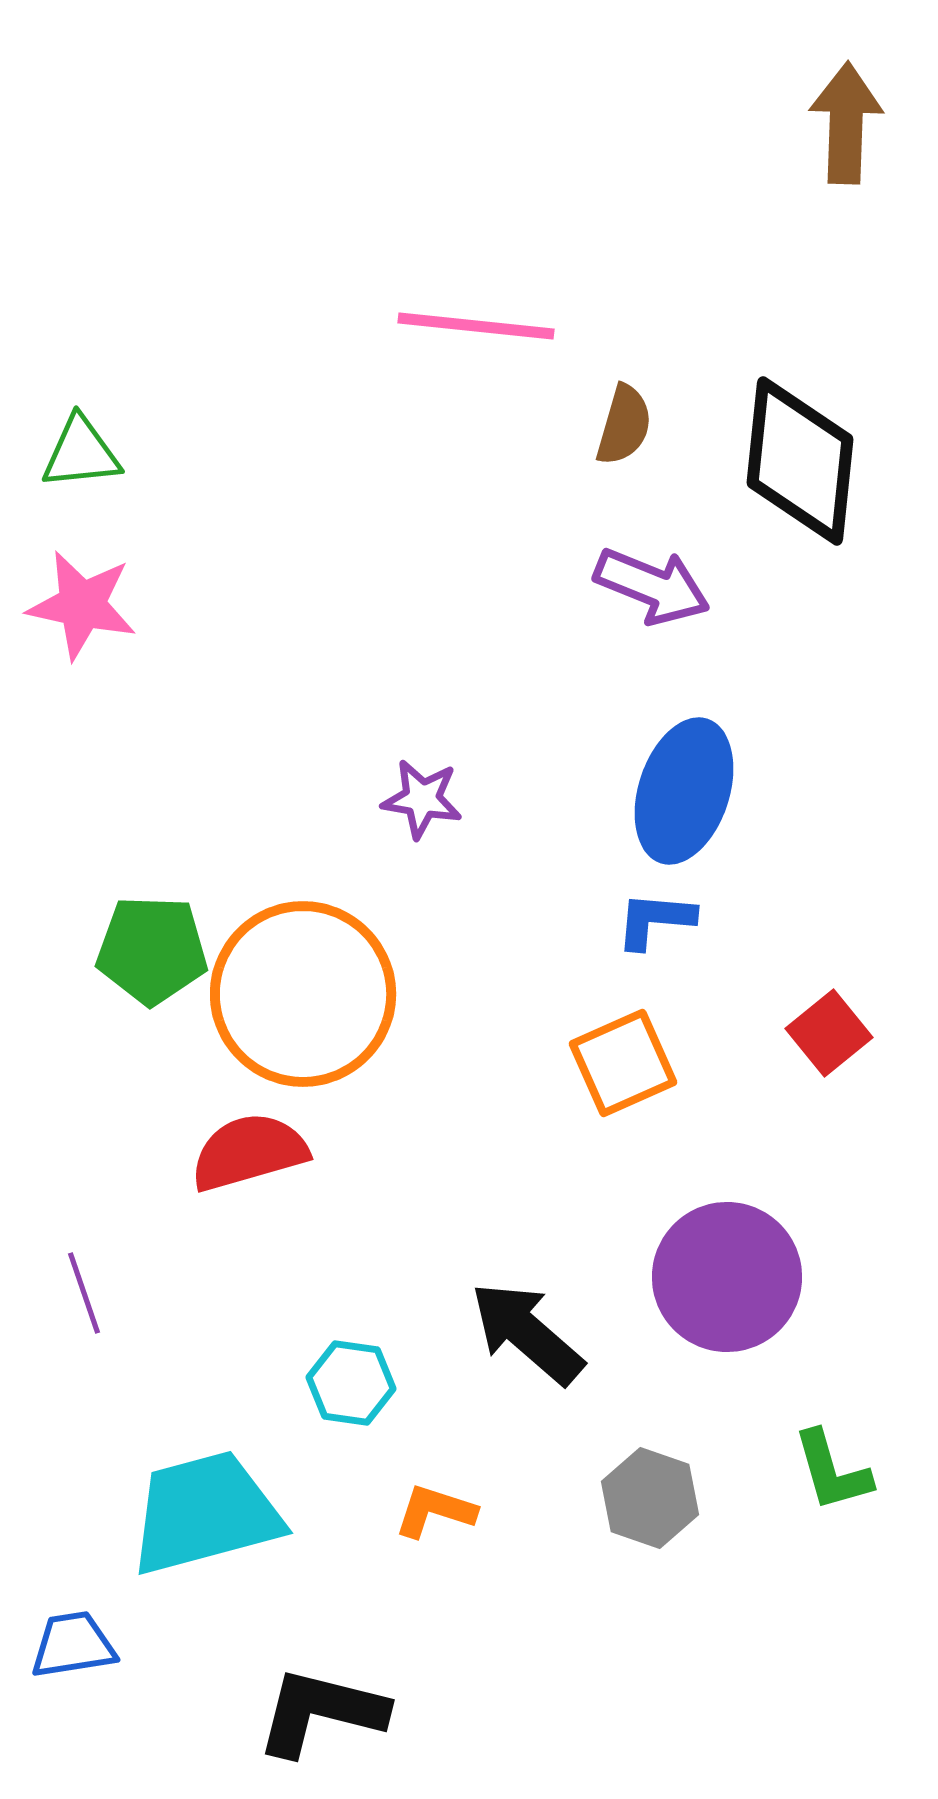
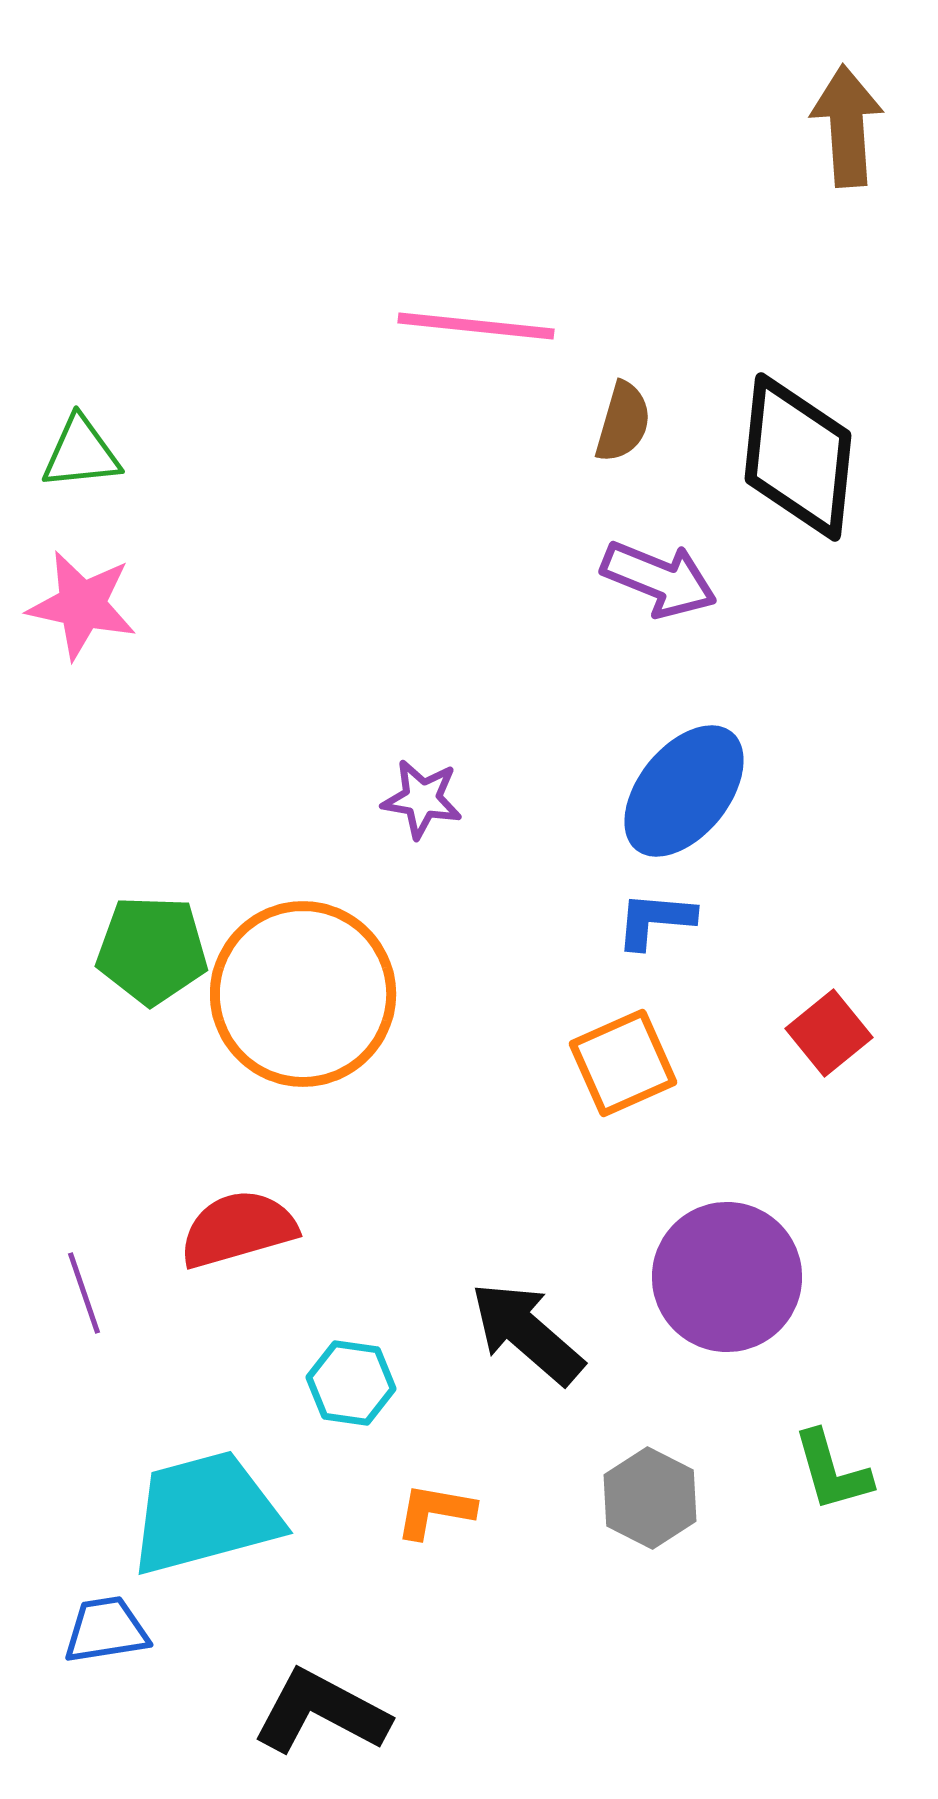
brown arrow: moved 1 px right, 3 px down; rotated 6 degrees counterclockwise
brown semicircle: moved 1 px left, 3 px up
black diamond: moved 2 px left, 4 px up
purple arrow: moved 7 px right, 7 px up
blue ellipse: rotated 21 degrees clockwise
red semicircle: moved 11 px left, 77 px down
gray hexagon: rotated 8 degrees clockwise
orange L-shape: rotated 8 degrees counterclockwise
blue trapezoid: moved 33 px right, 15 px up
black L-shape: rotated 14 degrees clockwise
